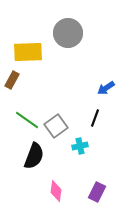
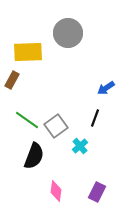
cyan cross: rotated 28 degrees counterclockwise
